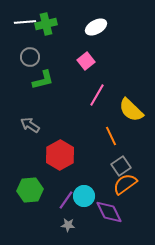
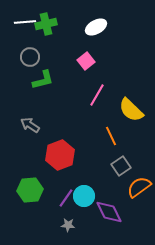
red hexagon: rotated 8 degrees clockwise
orange semicircle: moved 14 px right, 3 px down
purple line: moved 2 px up
